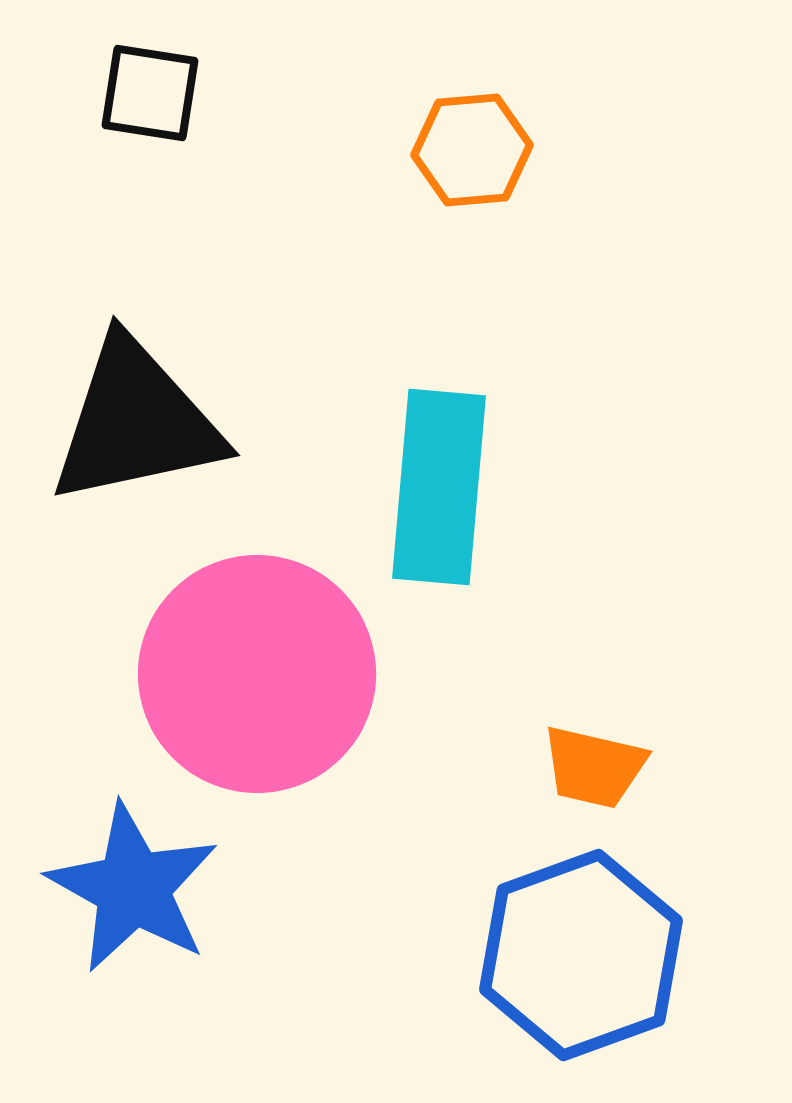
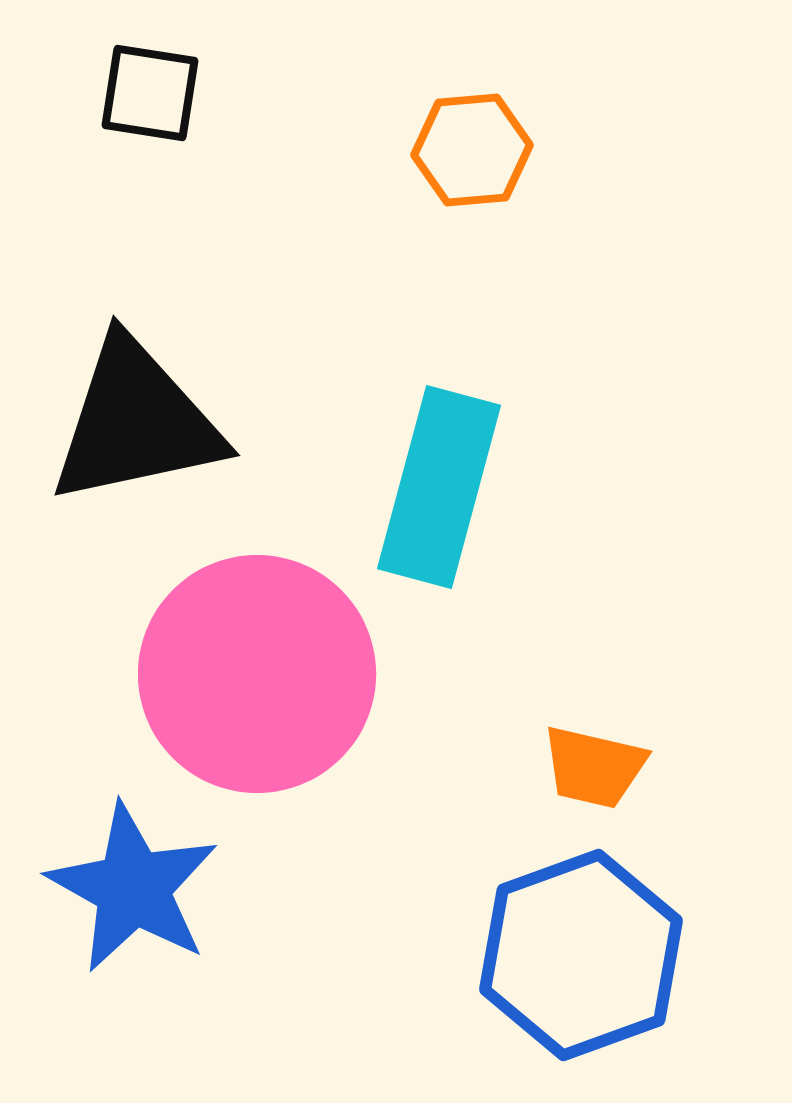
cyan rectangle: rotated 10 degrees clockwise
